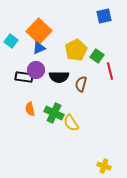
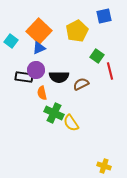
yellow pentagon: moved 1 px right, 19 px up
brown semicircle: rotated 49 degrees clockwise
orange semicircle: moved 12 px right, 16 px up
